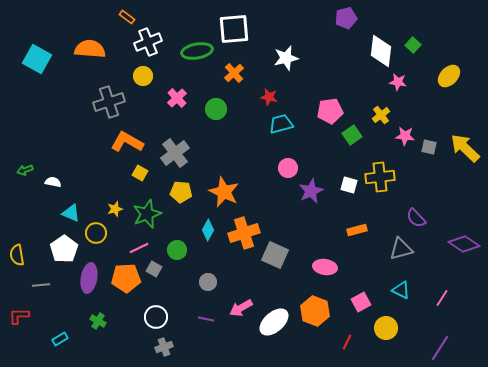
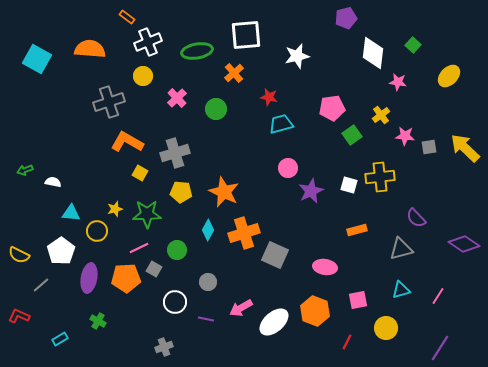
white square at (234, 29): moved 12 px right, 6 px down
white diamond at (381, 51): moved 8 px left, 2 px down
white star at (286, 58): moved 11 px right, 2 px up
pink pentagon at (330, 111): moved 2 px right, 3 px up
gray square at (429, 147): rotated 21 degrees counterclockwise
gray cross at (175, 153): rotated 20 degrees clockwise
cyan triangle at (71, 213): rotated 18 degrees counterclockwise
green star at (147, 214): rotated 20 degrees clockwise
yellow circle at (96, 233): moved 1 px right, 2 px up
white pentagon at (64, 249): moved 3 px left, 2 px down
yellow semicircle at (17, 255): moved 2 px right; rotated 55 degrees counterclockwise
gray line at (41, 285): rotated 36 degrees counterclockwise
cyan triangle at (401, 290): rotated 42 degrees counterclockwise
pink line at (442, 298): moved 4 px left, 2 px up
pink square at (361, 302): moved 3 px left, 2 px up; rotated 18 degrees clockwise
red L-shape at (19, 316): rotated 25 degrees clockwise
white circle at (156, 317): moved 19 px right, 15 px up
